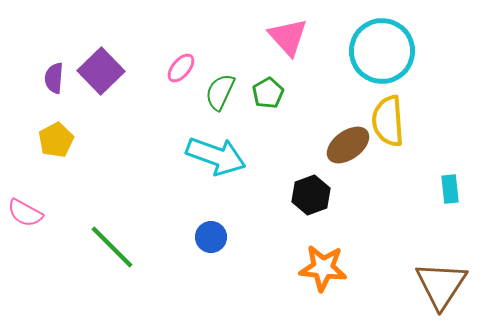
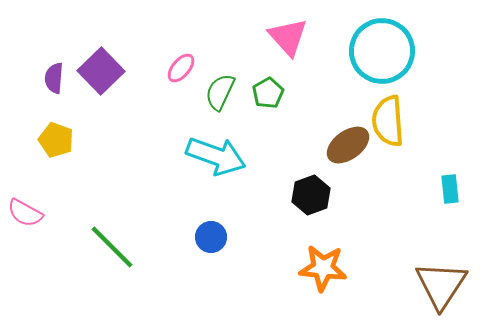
yellow pentagon: rotated 24 degrees counterclockwise
